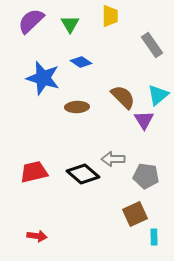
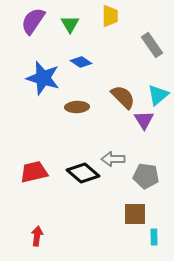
purple semicircle: moved 2 px right; rotated 12 degrees counterclockwise
black diamond: moved 1 px up
brown square: rotated 25 degrees clockwise
red arrow: rotated 90 degrees counterclockwise
